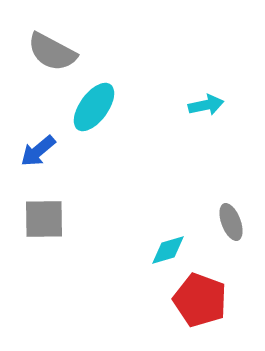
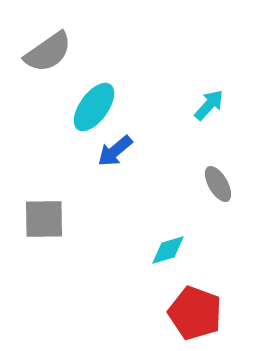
gray semicircle: moved 4 px left; rotated 63 degrees counterclockwise
cyan arrow: moved 3 px right; rotated 36 degrees counterclockwise
blue arrow: moved 77 px right
gray ellipse: moved 13 px left, 38 px up; rotated 9 degrees counterclockwise
red pentagon: moved 5 px left, 13 px down
